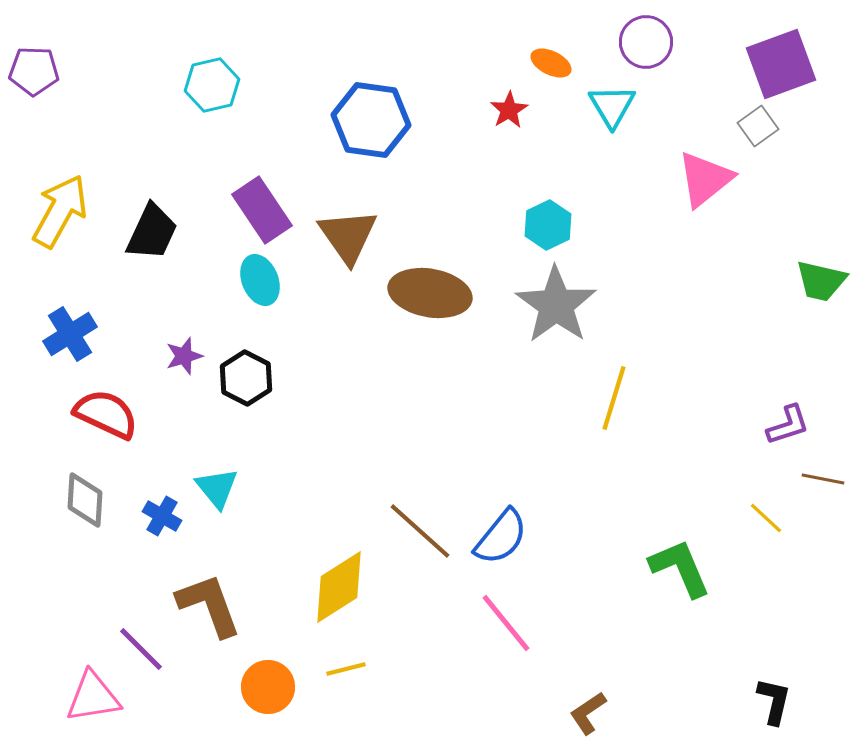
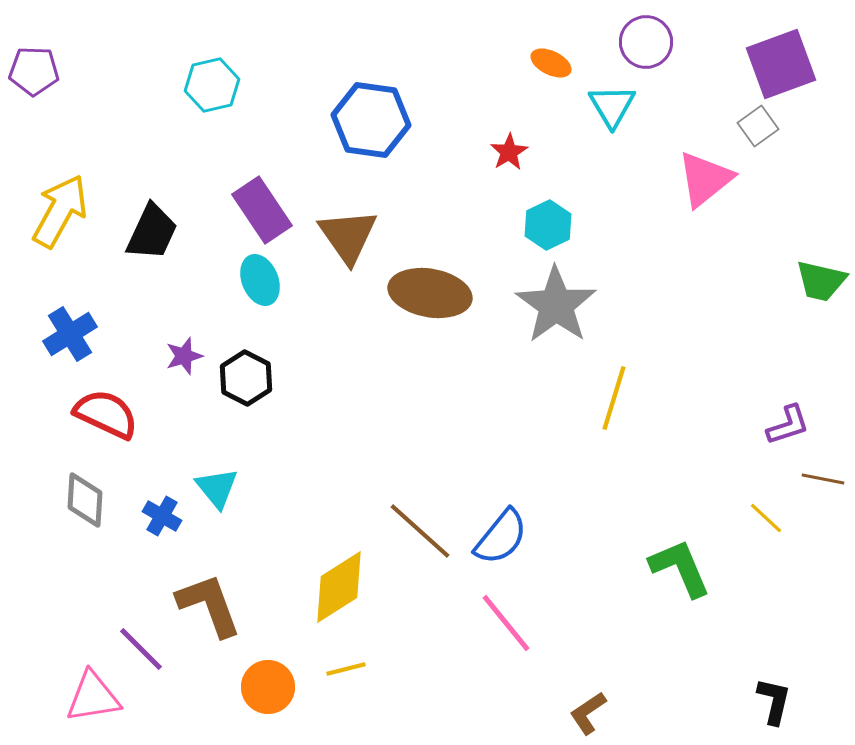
red star at (509, 110): moved 42 px down
